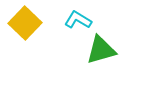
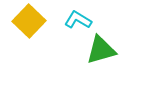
yellow square: moved 4 px right, 2 px up
